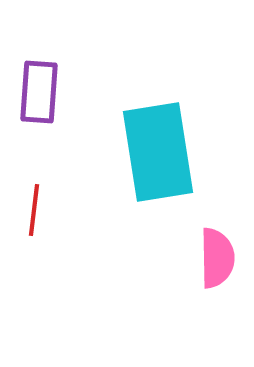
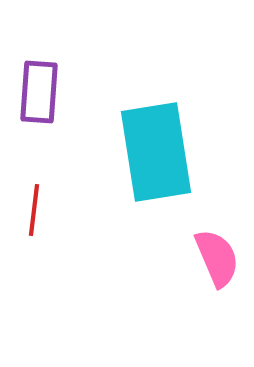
cyan rectangle: moved 2 px left
pink semicircle: rotated 22 degrees counterclockwise
